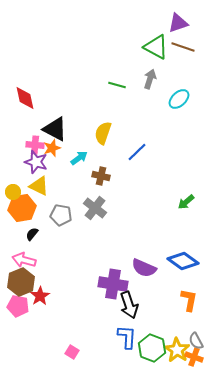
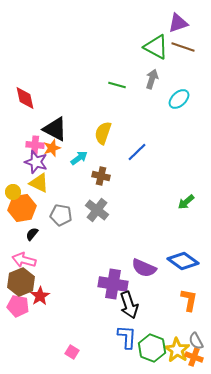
gray arrow: moved 2 px right
yellow triangle: moved 3 px up
gray cross: moved 2 px right, 2 px down
